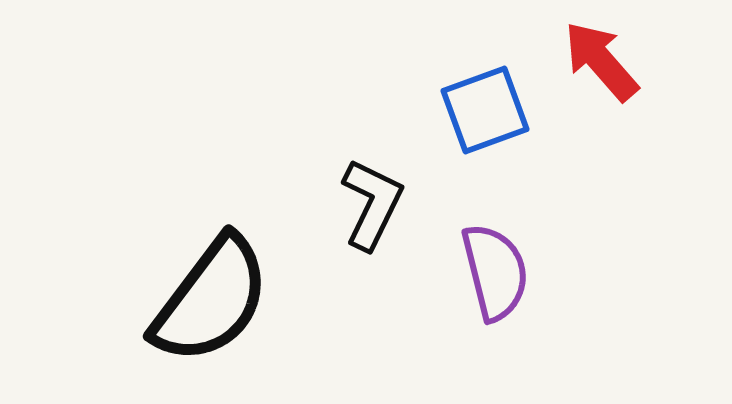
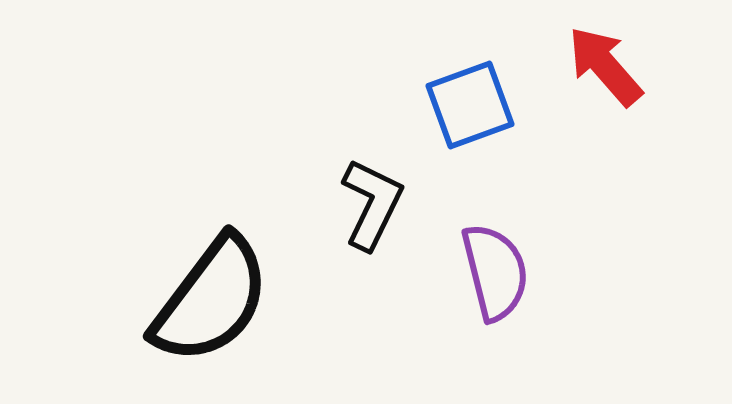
red arrow: moved 4 px right, 5 px down
blue square: moved 15 px left, 5 px up
